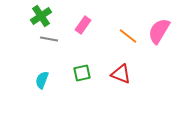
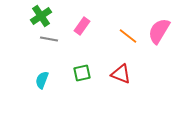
pink rectangle: moved 1 px left, 1 px down
